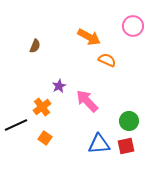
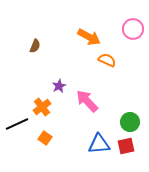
pink circle: moved 3 px down
green circle: moved 1 px right, 1 px down
black line: moved 1 px right, 1 px up
